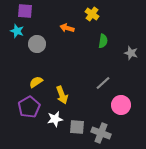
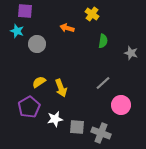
yellow semicircle: moved 3 px right
yellow arrow: moved 1 px left, 7 px up
